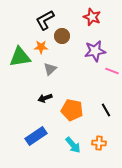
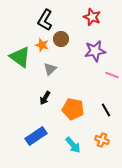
black L-shape: rotated 30 degrees counterclockwise
brown circle: moved 1 px left, 3 px down
orange star: moved 1 px right, 2 px up; rotated 16 degrees clockwise
green triangle: rotated 45 degrees clockwise
pink line: moved 4 px down
black arrow: rotated 40 degrees counterclockwise
orange pentagon: moved 1 px right, 1 px up
orange cross: moved 3 px right, 3 px up; rotated 16 degrees clockwise
